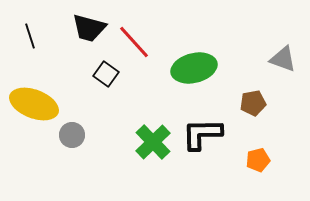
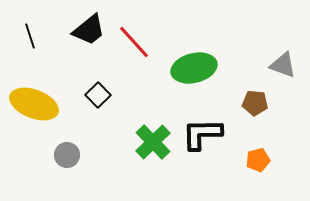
black trapezoid: moved 2 px down; rotated 54 degrees counterclockwise
gray triangle: moved 6 px down
black square: moved 8 px left, 21 px down; rotated 10 degrees clockwise
brown pentagon: moved 2 px right; rotated 15 degrees clockwise
gray circle: moved 5 px left, 20 px down
